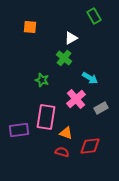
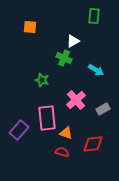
green rectangle: rotated 35 degrees clockwise
white triangle: moved 2 px right, 3 px down
green cross: rotated 14 degrees counterclockwise
cyan arrow: moved 6 px right, 8 px up
pink cross: moved 1 px down
gray rectangle: moved 2 px right, 1 px down
pink rectangle: moved 1 px right, 1 px down; rotated 15 degrees counterclockwise
purple rectangle: rotated 42 degrees counterclockwise
red diamond: moved 3 px right, 2 px up
